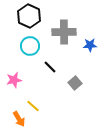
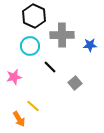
black hexagon: moved 5 px right
gray cross: moved 2 px left, 3 px down
pink star: moved 3 px up
